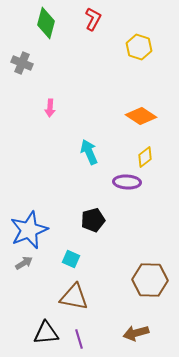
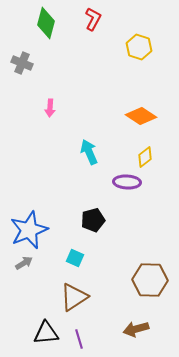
cyan square: moved 4 px right, 1 px up
brown triangle: rotated 44 degrees counterclockwise
brown arrow: moved 4 px up
